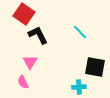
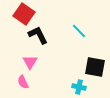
cyan line: moved 1 px left, 1 px up
cyan cross: rotated 16 degrees clockwise
